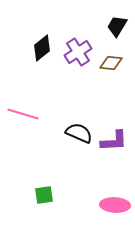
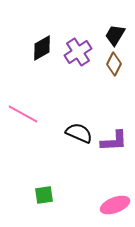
black trapezoid: moved 2 px left, 9 px down
black diamond: rotated 8 degrees clockwise
brown diamond: moved 3 px right, 1 px down; rotated 70 degrees counterclockwise
pink line: rotated 12 degrees clockwise
pink ellipse: rotated 24 degrees counterclockwise
